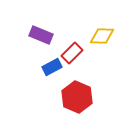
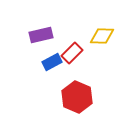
purple rectangle: rotated 35 degrees counterclockwise
blue rectangle: moved 5 px up
